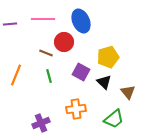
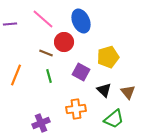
pink line: rotated 40 degrees clockwise
black triangle: moved 8 px down
